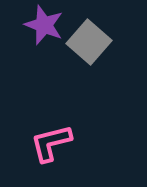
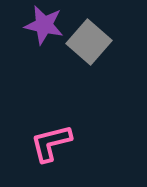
purple star: rotated 9 degrees counterclockwise
